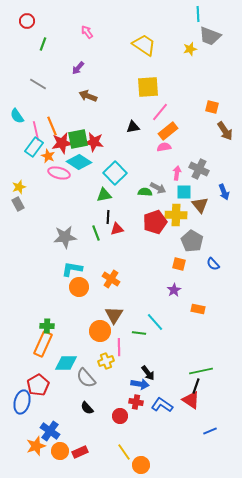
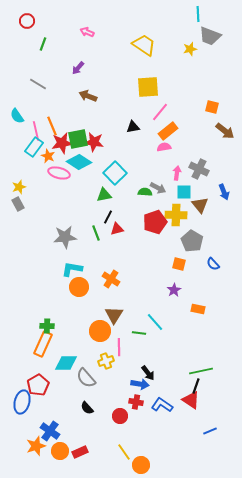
pink arrow at (87, 32): rotated 32 degrees counterclockwise
brown arrow at (225, 131): rotated 18 degrees counterclockwise
black line at (108, 217): rotated 24 degrees clockwise
